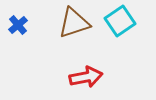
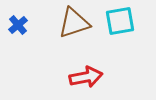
cyan square: rotated 24 degrees clockwise
